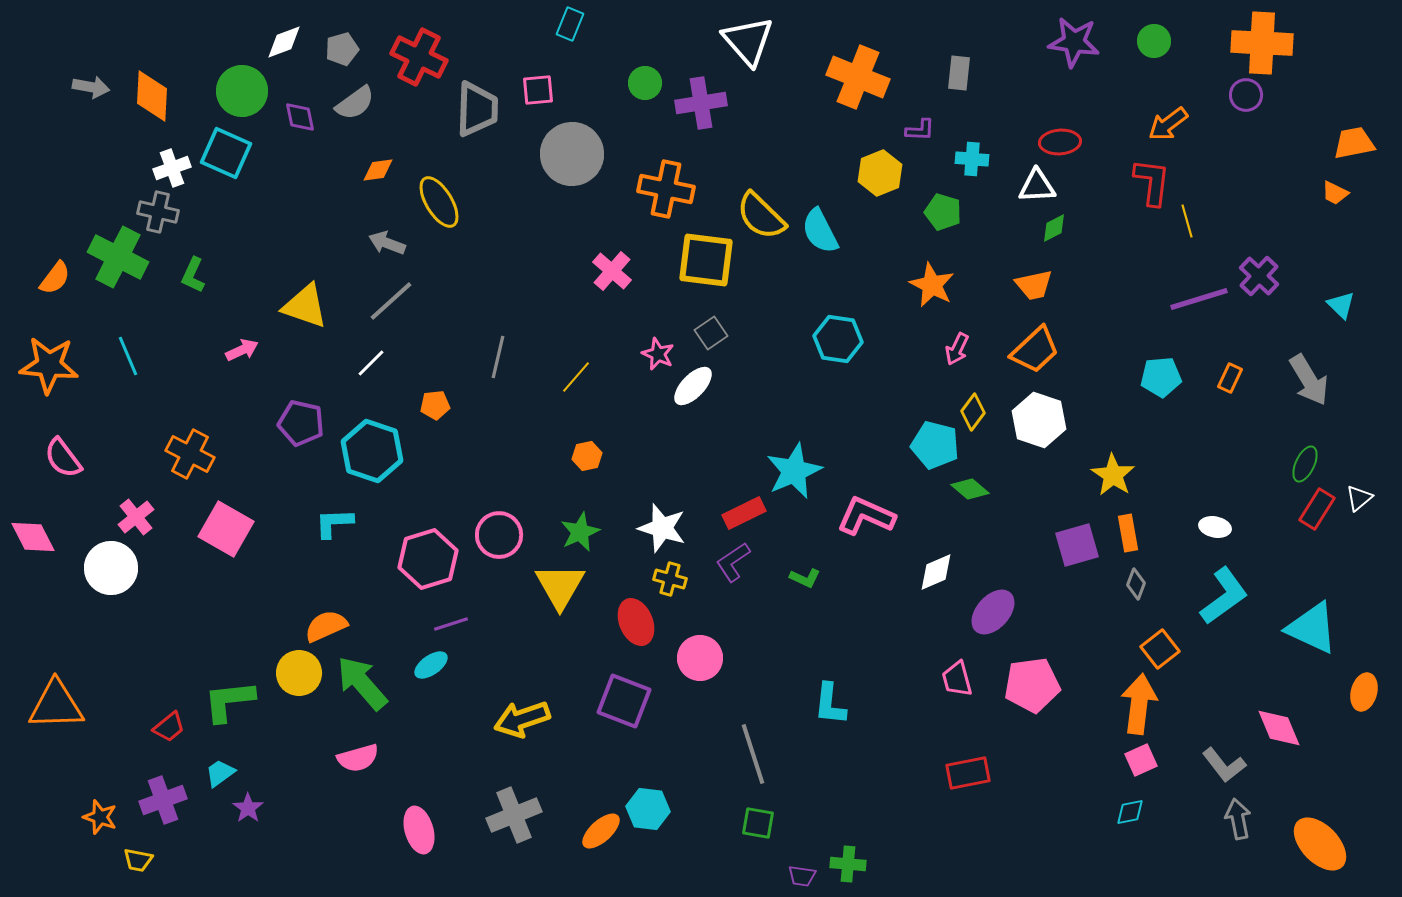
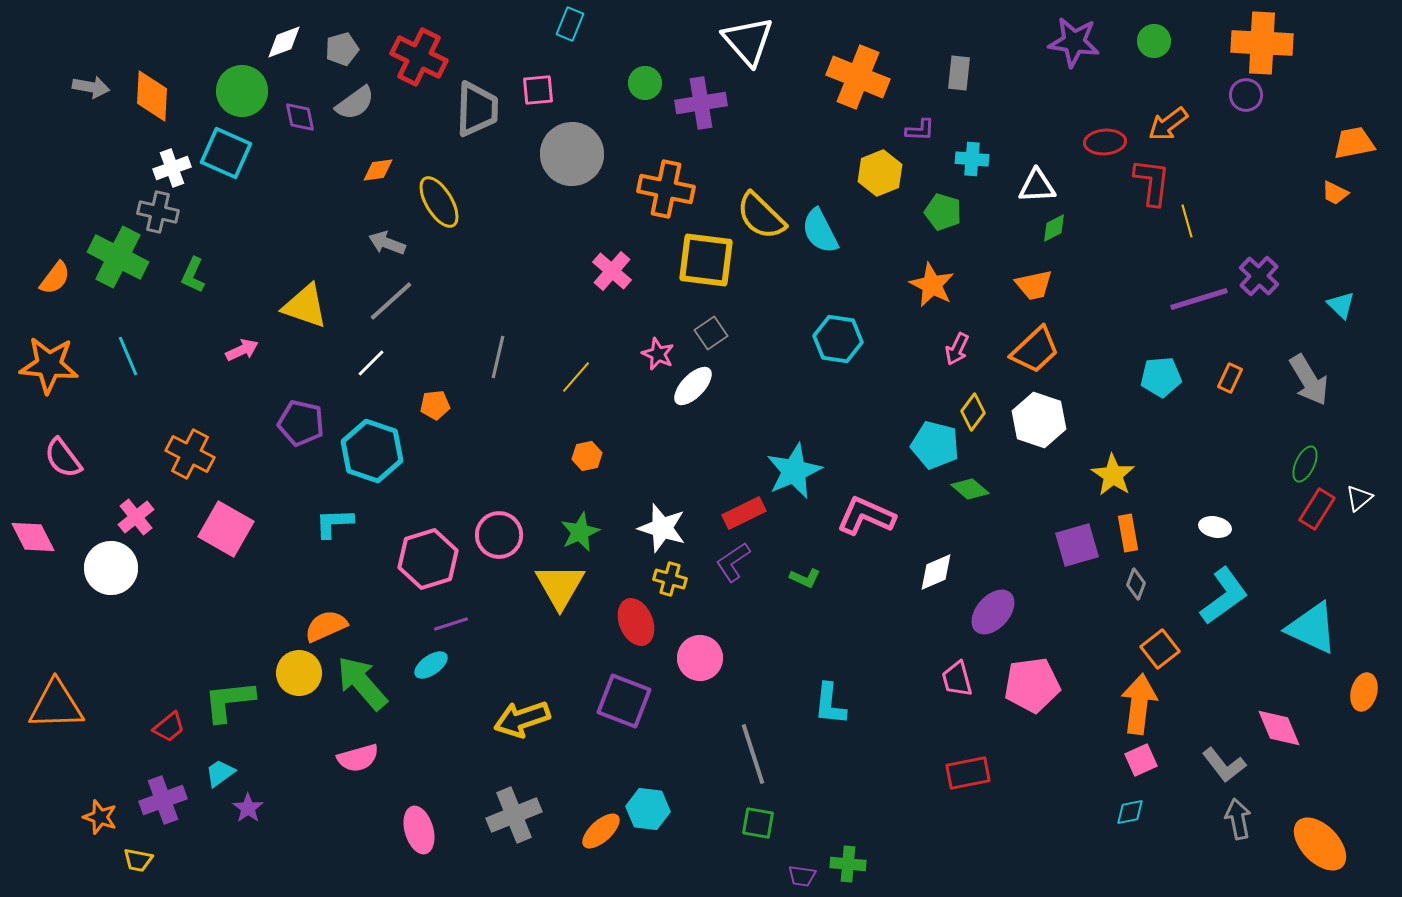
red ellipse at (1060, 142): moved 45 px right
